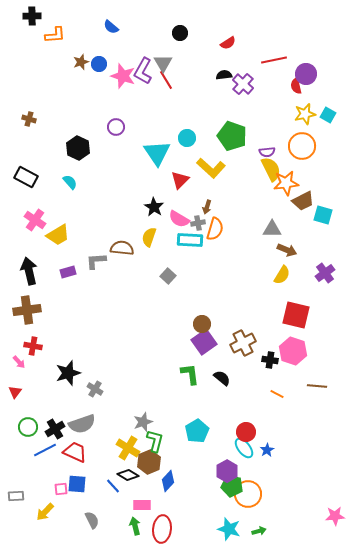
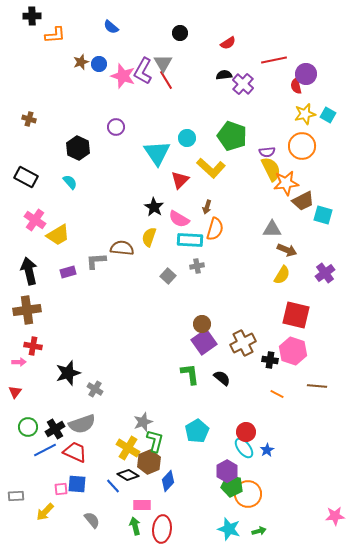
gray cross at (198, 223): moved 1 px left, 43 px down
pink arrow at (19, 362): rotated 48 degrees counterclockwise
gray semicircle at (92, 520): rotated 12 degrees counterclockwise
